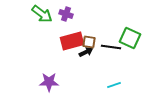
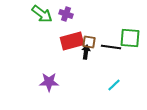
green square: rotated 20 degrees counterclockwise
black arrow: rotated 56 degrees counterclockwise
cyan line: rotated 24 degrees counterclockwise
